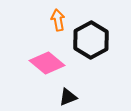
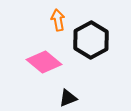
pink diamond: moved 3 px left, 1 px up
black triangle: moved 1 px down
